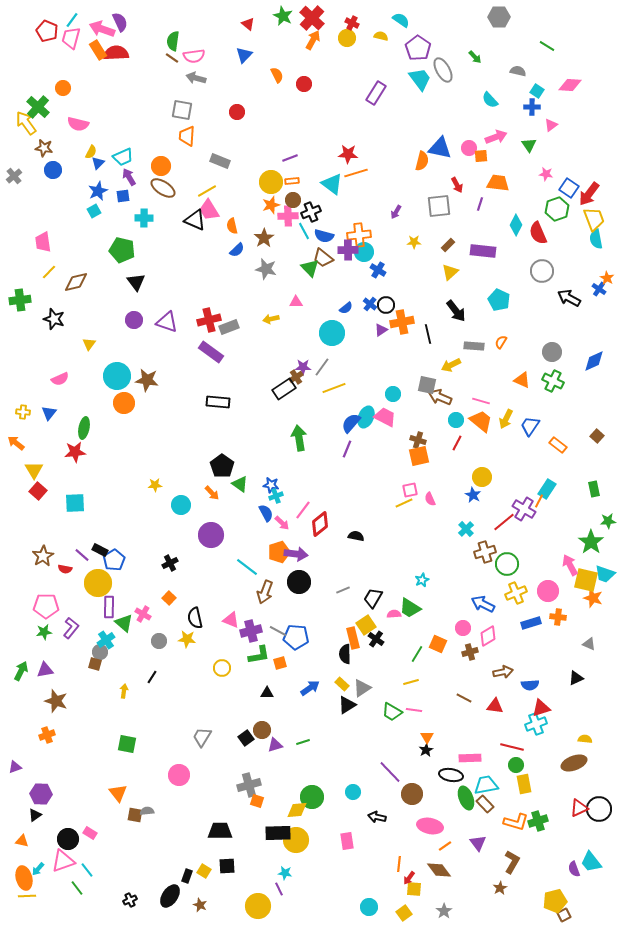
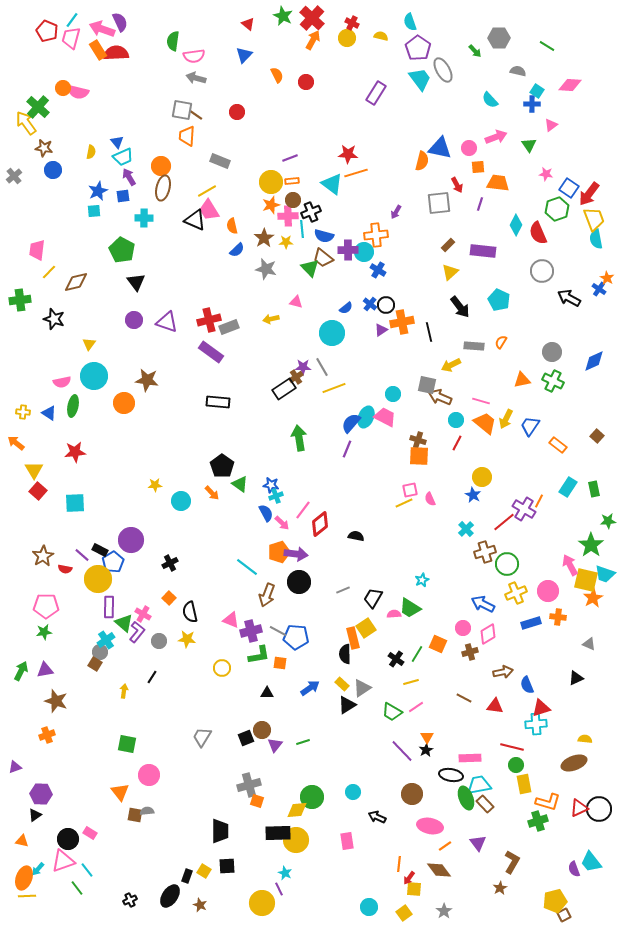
gray hexagon at (499, 17): moved 21 px down
cyan semicircle at (401, 20): moved 9 px right, 2 px down; rotated 144 degrees counterclockwise
green arrow at (475, 57): moved 6 px up
brown line at (172, 58): moved 24 px right, 57 px down
red circle at (304, 84): moved 2 px right, 2 px up
blue cross at (532, 107): moved 3 px up
pink semicircle at (78, 124): moved 32 px up
yellow semicircle at (91, 152): rotated 16 degrees counterclockwise
orange square at (481, 156): moved 3 px left, 11 px down
blue triangle at (98, 163): moved 19 px right, 21 px up; rotated 24 degrees counterclockwise
brown ellipse at (163, 188): rotated 70 degrees clockwise
gray square at (439, 206): moved 3 px up
cyan square at (94, 211): rotated 24 degrees clockwise
cyan line at (304, 231): moved 2 px left, 2 px up; rotated 24 degrees clockwise
orange cross at (359, 235): moved 17 px right
pink trapezoid at (43, 242): moved 6 px left, 8 px down; rotated 15 degrees clockwise
yellow star at (414, 242): moved 128 px left
green pentagon at (122, 250): rotated 15 degrees clockwise
pink triangle at (296, 302): rotated 16 degrees clockwise
black arrow at (456, 311): moved 4 px right, 4 px up
black line at (428, 334): moved 1 px right, 2 px up
gray line at (322, 367): rotated 66 degrees counterclockwise
cyan circle at (117, 376): moved 23 px left
pink semicircle at (60, 379): moved 2 px right, 3 px down; rotated 12 degrees clockwise
orange triangle at (522, 380): rotated 36 degrees counterclockwise
blue triangle at (49, 413): rotated 35 degrees counterclockwise
orange trapezoid at (481, 421): moved 4 px right, 2 px down
green ellipse at (84, 428): moved 11 px left, 22 px up
orange square at (419, 456): rotated 15 degrees clockwise
cyan rectangle at (547, 489): moved 21 px right, 2 px up
cyan circle at (181, 505): moved 4 px up
purple circle at (211, 535): moved 80 px left, 5 px down
green star at (591, 542): moved 3 px down
blue pentagon at (114, 560): moved 1 px left, 2 px down
yellow circle at (98, 583): moved 4 px up
brown arrow at (265, 592): moved 2 px right, 3 px down
orange star at (593, 598): rotated 24 degrees clockwise
black semicircle at (195, 618): moved 5 px left, 6 px up
yellow square at (366, 625): moved 3 px down
purple L-shape at (71, 628): moved 66 px right, 4 px down
pink diamond at (488, 636): moved 2 px up
black cross at (376, 639): moved 20 px right, 20 px down
orange square at (280, 663): rotated 24 degrees clockwise
brown square at (95, 664): rotated 16 degrees clockwise
blue semicircle at (530, 685): moved 3 px left; rotated 72 degrees clockwise
pink line at (414, 710): moved 2 px right, 3 px up; rotated 42 degrees counterclockwise
cyan cross at (536, 724): rotated 15 degrees clockwise
black square at (246, 738): rotated 14 degrees clockwise
purple triangle at (275, 745): rotated 35 degrees counterclockwise
purple line at (390, 772): moved 12 px right, 21 px up
pink circle at (179, 775): moved 30 px left
cyan trapezoid at (486, 785): moved 7 px left
orange triangle at (118, 793): moved 2 px right, 1 px up
black arrow at (377, 817): rotated 12 degrees clockwise
orange L-shape at (516, 822): moved 32 px right, 20 px up
black trapezoid at (220, 831): rotated 90 degrees clockwise
cyan star at (285, 873): rotated 16 degrees clockwise
orange ellipse at (24, 878): rotated 35 degrees clockwise
yellow circle at (258, 906): moved 4 px right, 3 px up
